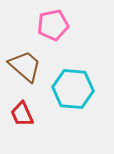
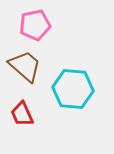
pink pentagon: moved 18 px left
